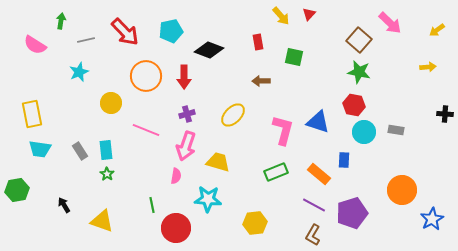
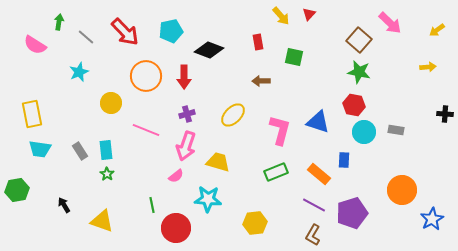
green arrow at (61, 21): moved 2 px left, 1 px down
gray line at (86, 40): moved 3 px up; rotated 54 degrees clockwise
pink L-shape at (283, 130): moved 3 px left
pink semicircle at (176, 176): rotated 42 degrees clockwise
